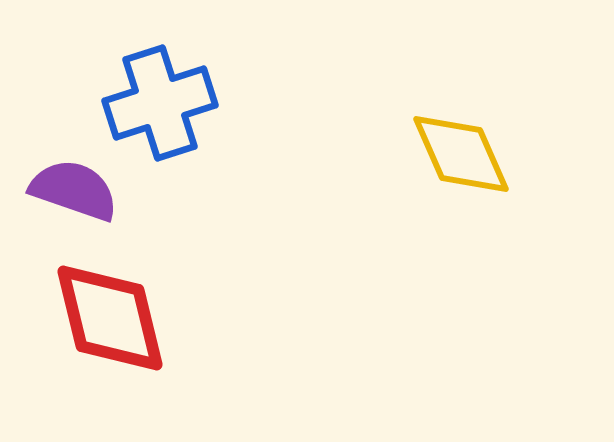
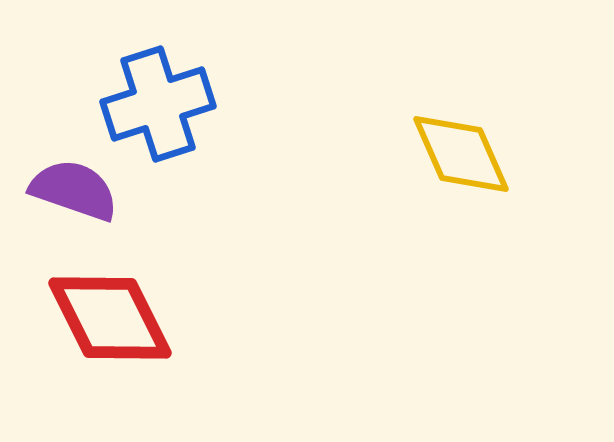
blue cross: moved 2 px left, 1 px down
red diamond: rotated 13 degrees counterclockwise
